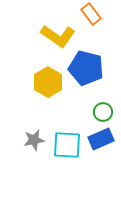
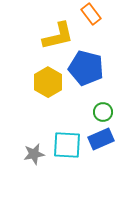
yellow L-shape: rotated 48 degrees counterclockwise
gray star: moved 14 px down
